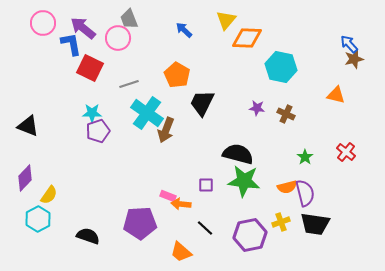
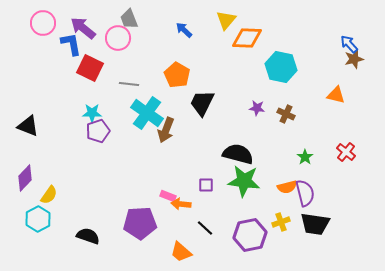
gray line at (129, 84): rotated 24 degrees clockwise
